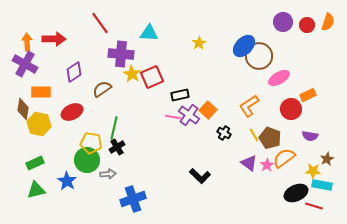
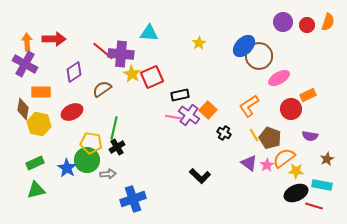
red line at (100, 23): moved 3 px right, 28 px down; rotated 15 degrees counterclockwise
yellow star at (313, 171): moved 17 px left
blue star at (67, 181): moved 13 px up
